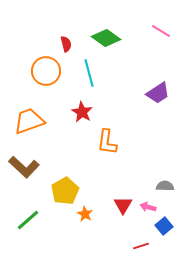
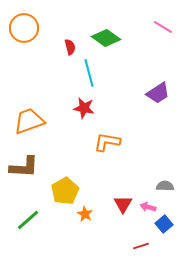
pink line: moved 2 px right, 4 px up
red semicircle: moved 4 px right, 3 px down
orange circle: moved 22 px left, 43 px up
red star: moved 2 px right, 4 px up; rotated 20 degrees counterclockwise
orange L-shape: rotated 92 degrees clockwise
brown L-shape: rotated 40 degrees counterclockwise
red triangle: moved 1 px up
blue square: moved 2 px up
